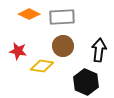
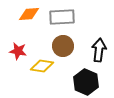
orange diamond: rotated 30 degrees counterclockwise
